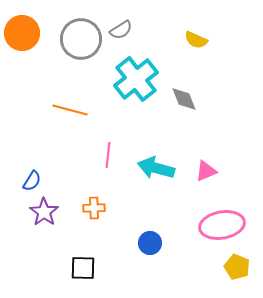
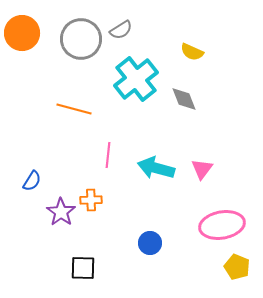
yellow semicircle: moved 4 px left, 12 px down
orange line: moved 4 px right, 1 px up
pink triangle: moved 4 px left, 2 px up; rotated 30 degrees counterclockwise
orange cross: moved 3 px left, 8 px up
purple star: moved 17 px right
